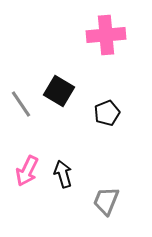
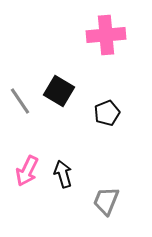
gray line: moved 1 px left, 3 px up
